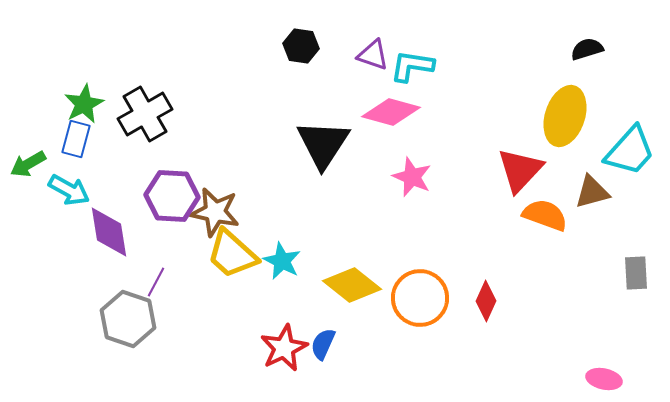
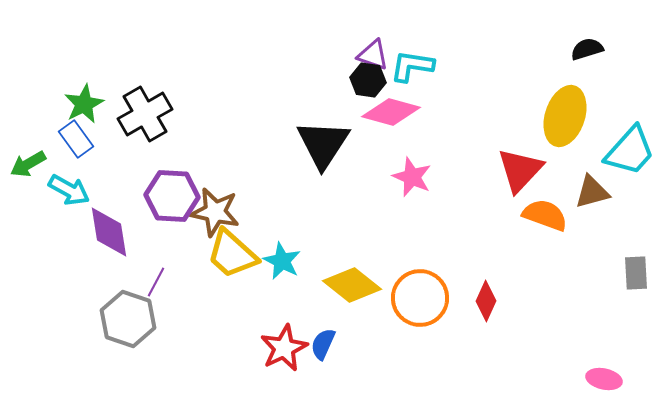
black hexagon: moved 67 px right, 34 px down
blue rectangle: rotated 51 degrees counterclockwise
